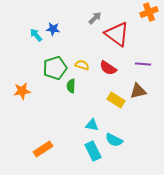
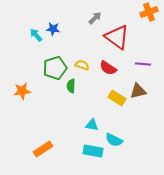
red triangle: moved 3 px down
yellow rectangle: moved 1 px right, 2 px up
cyan rectangle: rotated 54 degrees counterclockwise
